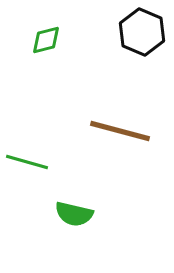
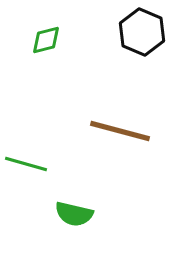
green line: moved 1 px left, 2 px down
